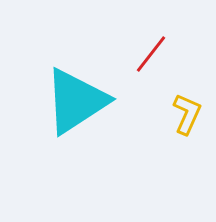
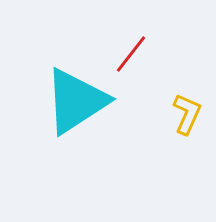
red line: moved 20 px left
